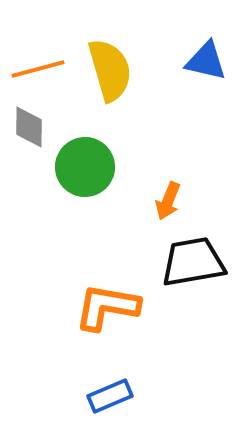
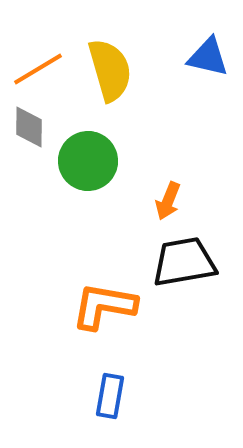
blue triangle: moved 2 px right, 4 px up
orange line: rotated 16 degrees counterclockwise
green circle: moved 3 px right, 6 px up
black trapezoid: moved 9 px left
orange L-shape: moved 3 px left, 1 px up
blue rectangle: rotated 57 degrees counterclockwise
